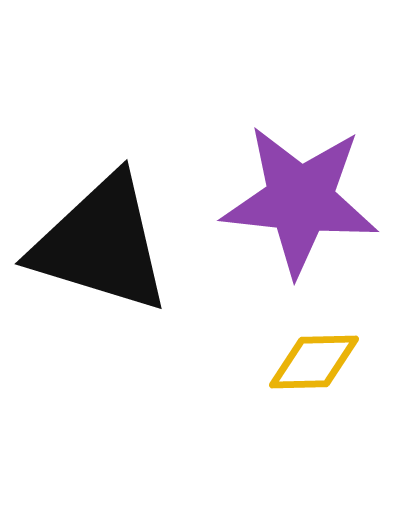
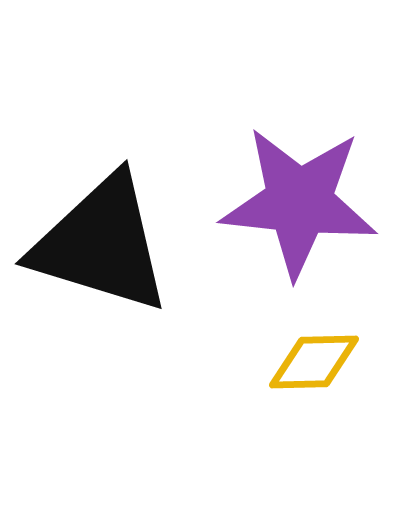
purple star: moved 1 px left, 2 px down
